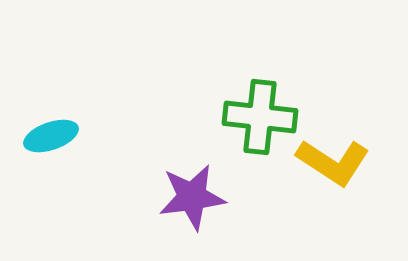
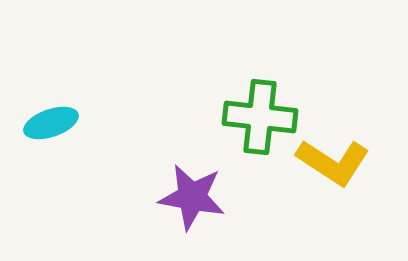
cyan ellipse: moved 13 px up
purple star: rotated 18 degrees clockwise
